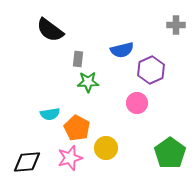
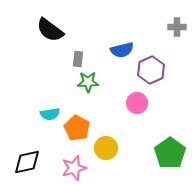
gray cross: moved 1 px right, 2 px down
pink star: moved 4 px right, 10 px down
black diamond: rotated 8 degrees counterclockwise
